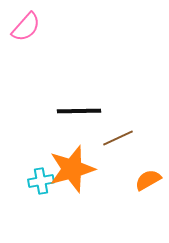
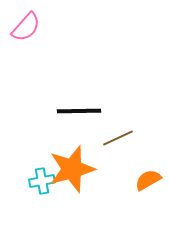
cyan cross: moved 1 px right
